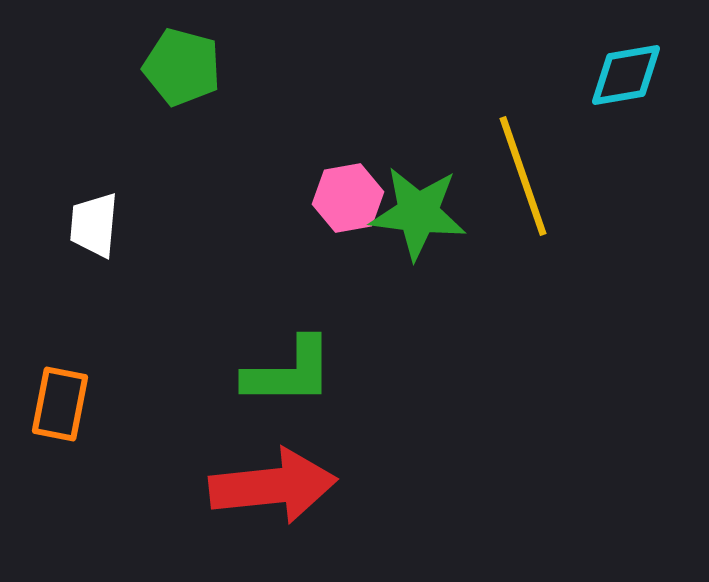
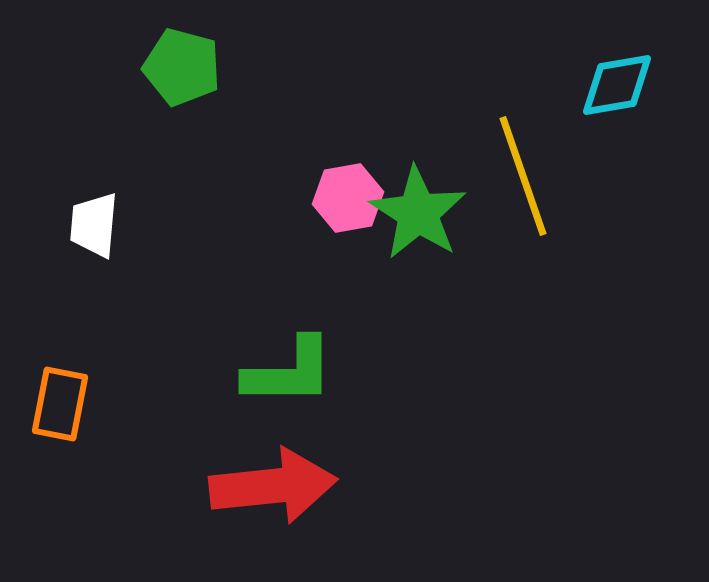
cyan diamond: moved 9 px left, 10 px down
green star: rotated 26 degrees clockwise
